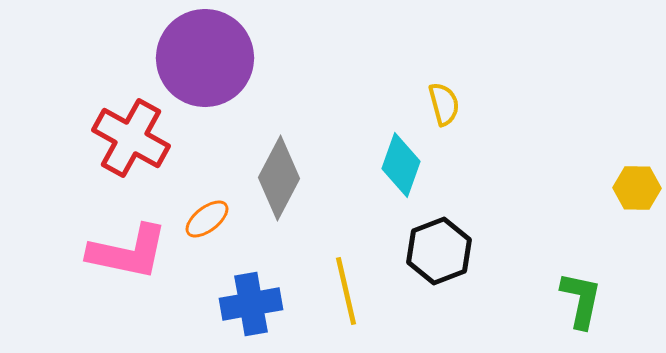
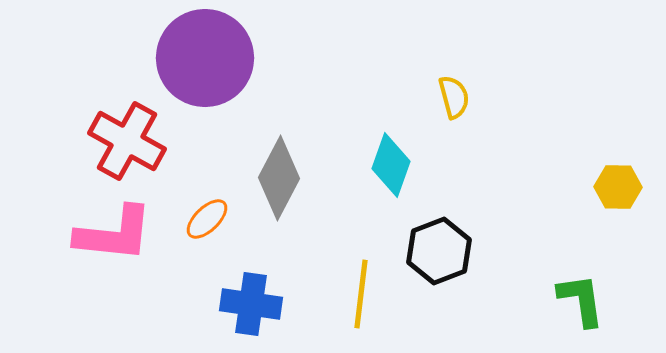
yellow semicircle: moved 10 px right, 7 px up
red cross: moved 4 px left, 3 px down
cyan diamond: moved 10 px left
yellow hexagon: moved 19 px left, 1 px up
orange ellipse: rotated 6 degrees counterclockwise
pink L-shape: moved 14 px left, 18 px up; rotated 6 degrees counterclockwise
yellow line: moved 15 px right, 3 px down; rotated 20 degrees clockwise
green L-shape: rotated 20 degrees counterclockwise
blue cross: rotated 18 degrees clockwise
